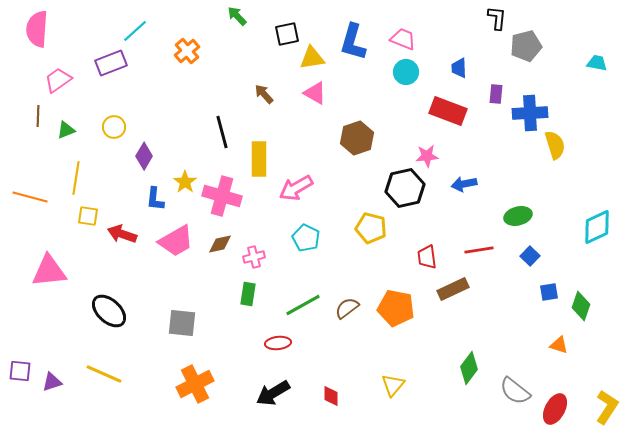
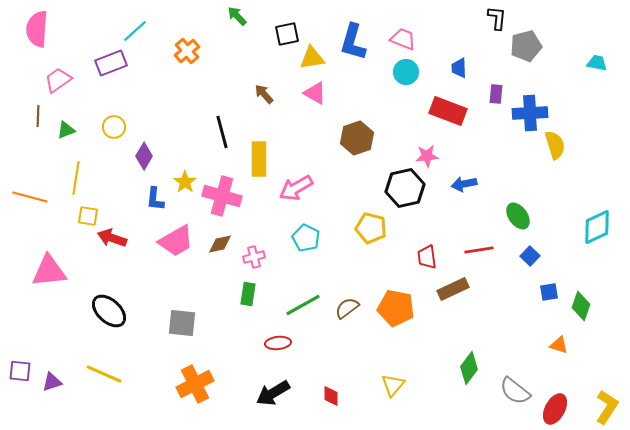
green ellipse at (518, 216): rotated 68 degrees clockwise
red arrow at (122, 234): moved 10 px left, 4 px down
